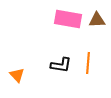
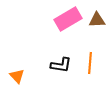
pink rectangle: rotated 40 degrees counterclockwise
orange line: moved 2 px right
orange triangle: moved 1 px down
